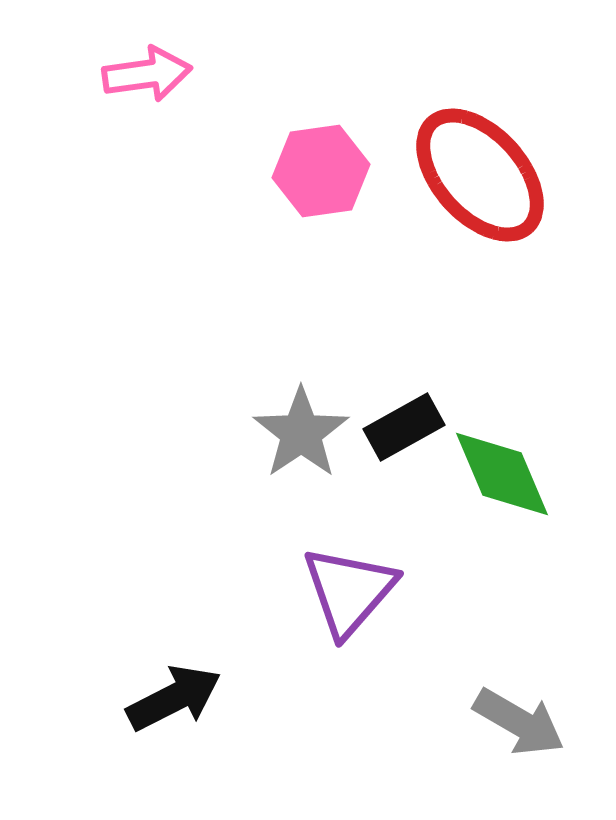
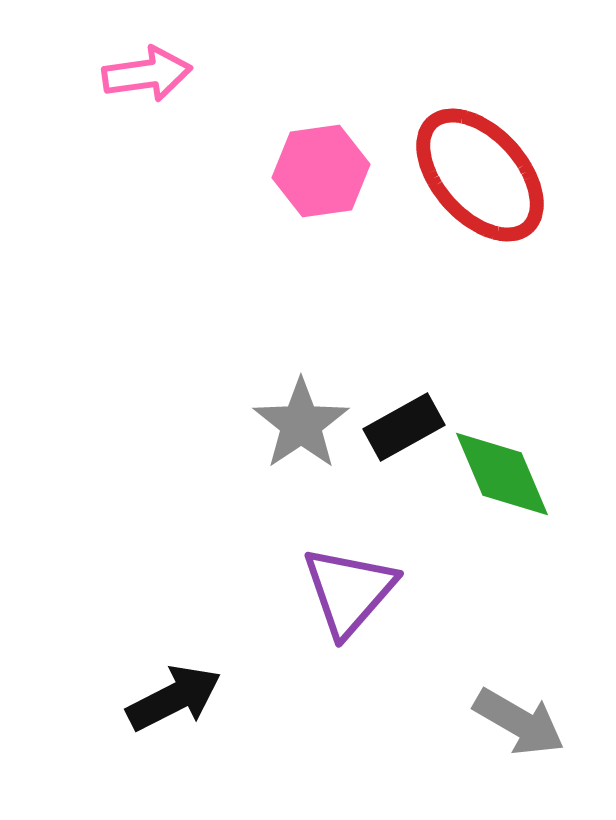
gray star: moved 9 px up
